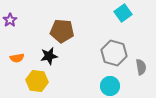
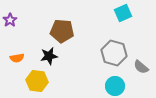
cyan square: rotated 12 degrees clockwise
gray semicircle: rotated 140 degrees clockwise
cyan circle: moved 5 px right
